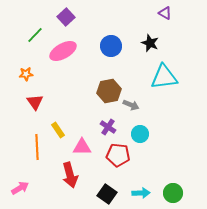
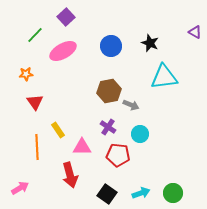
purple triangle: moved 30 px right, 19 px down
cyan arrow: rotated 18 degrees counterclockwise
